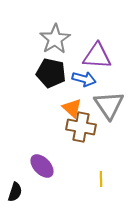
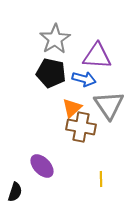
orange triangle: rotated 35 degrees clockwise
